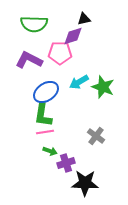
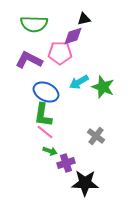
blue ellipse: rotated 60 degrees clockwise
pink line: rotated 48 degrees clockwise
